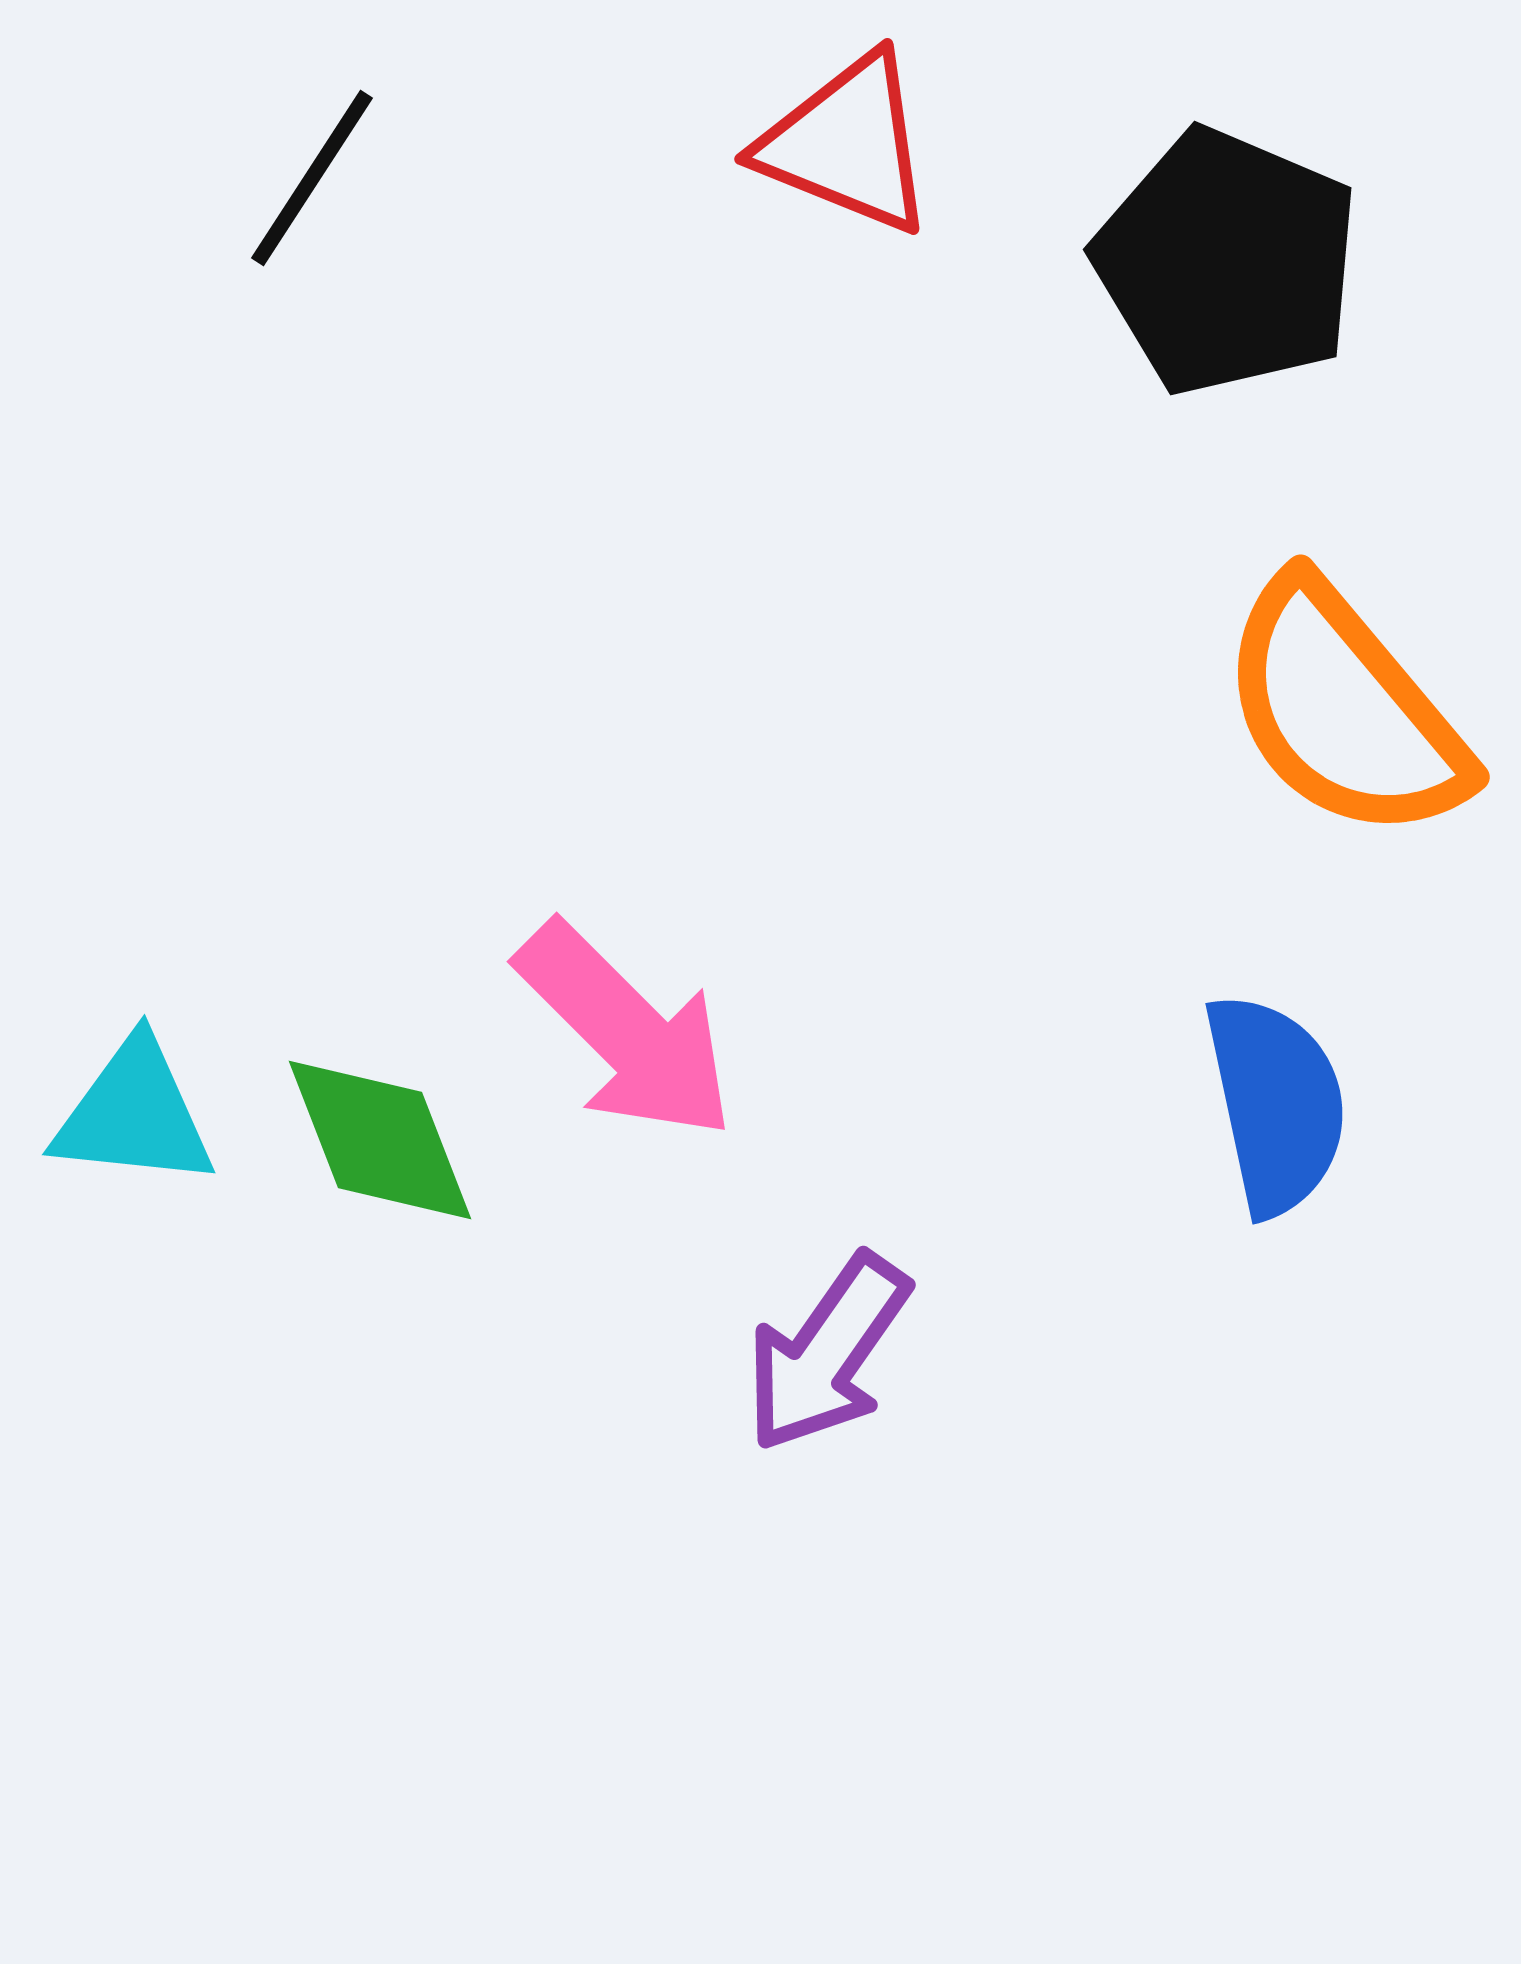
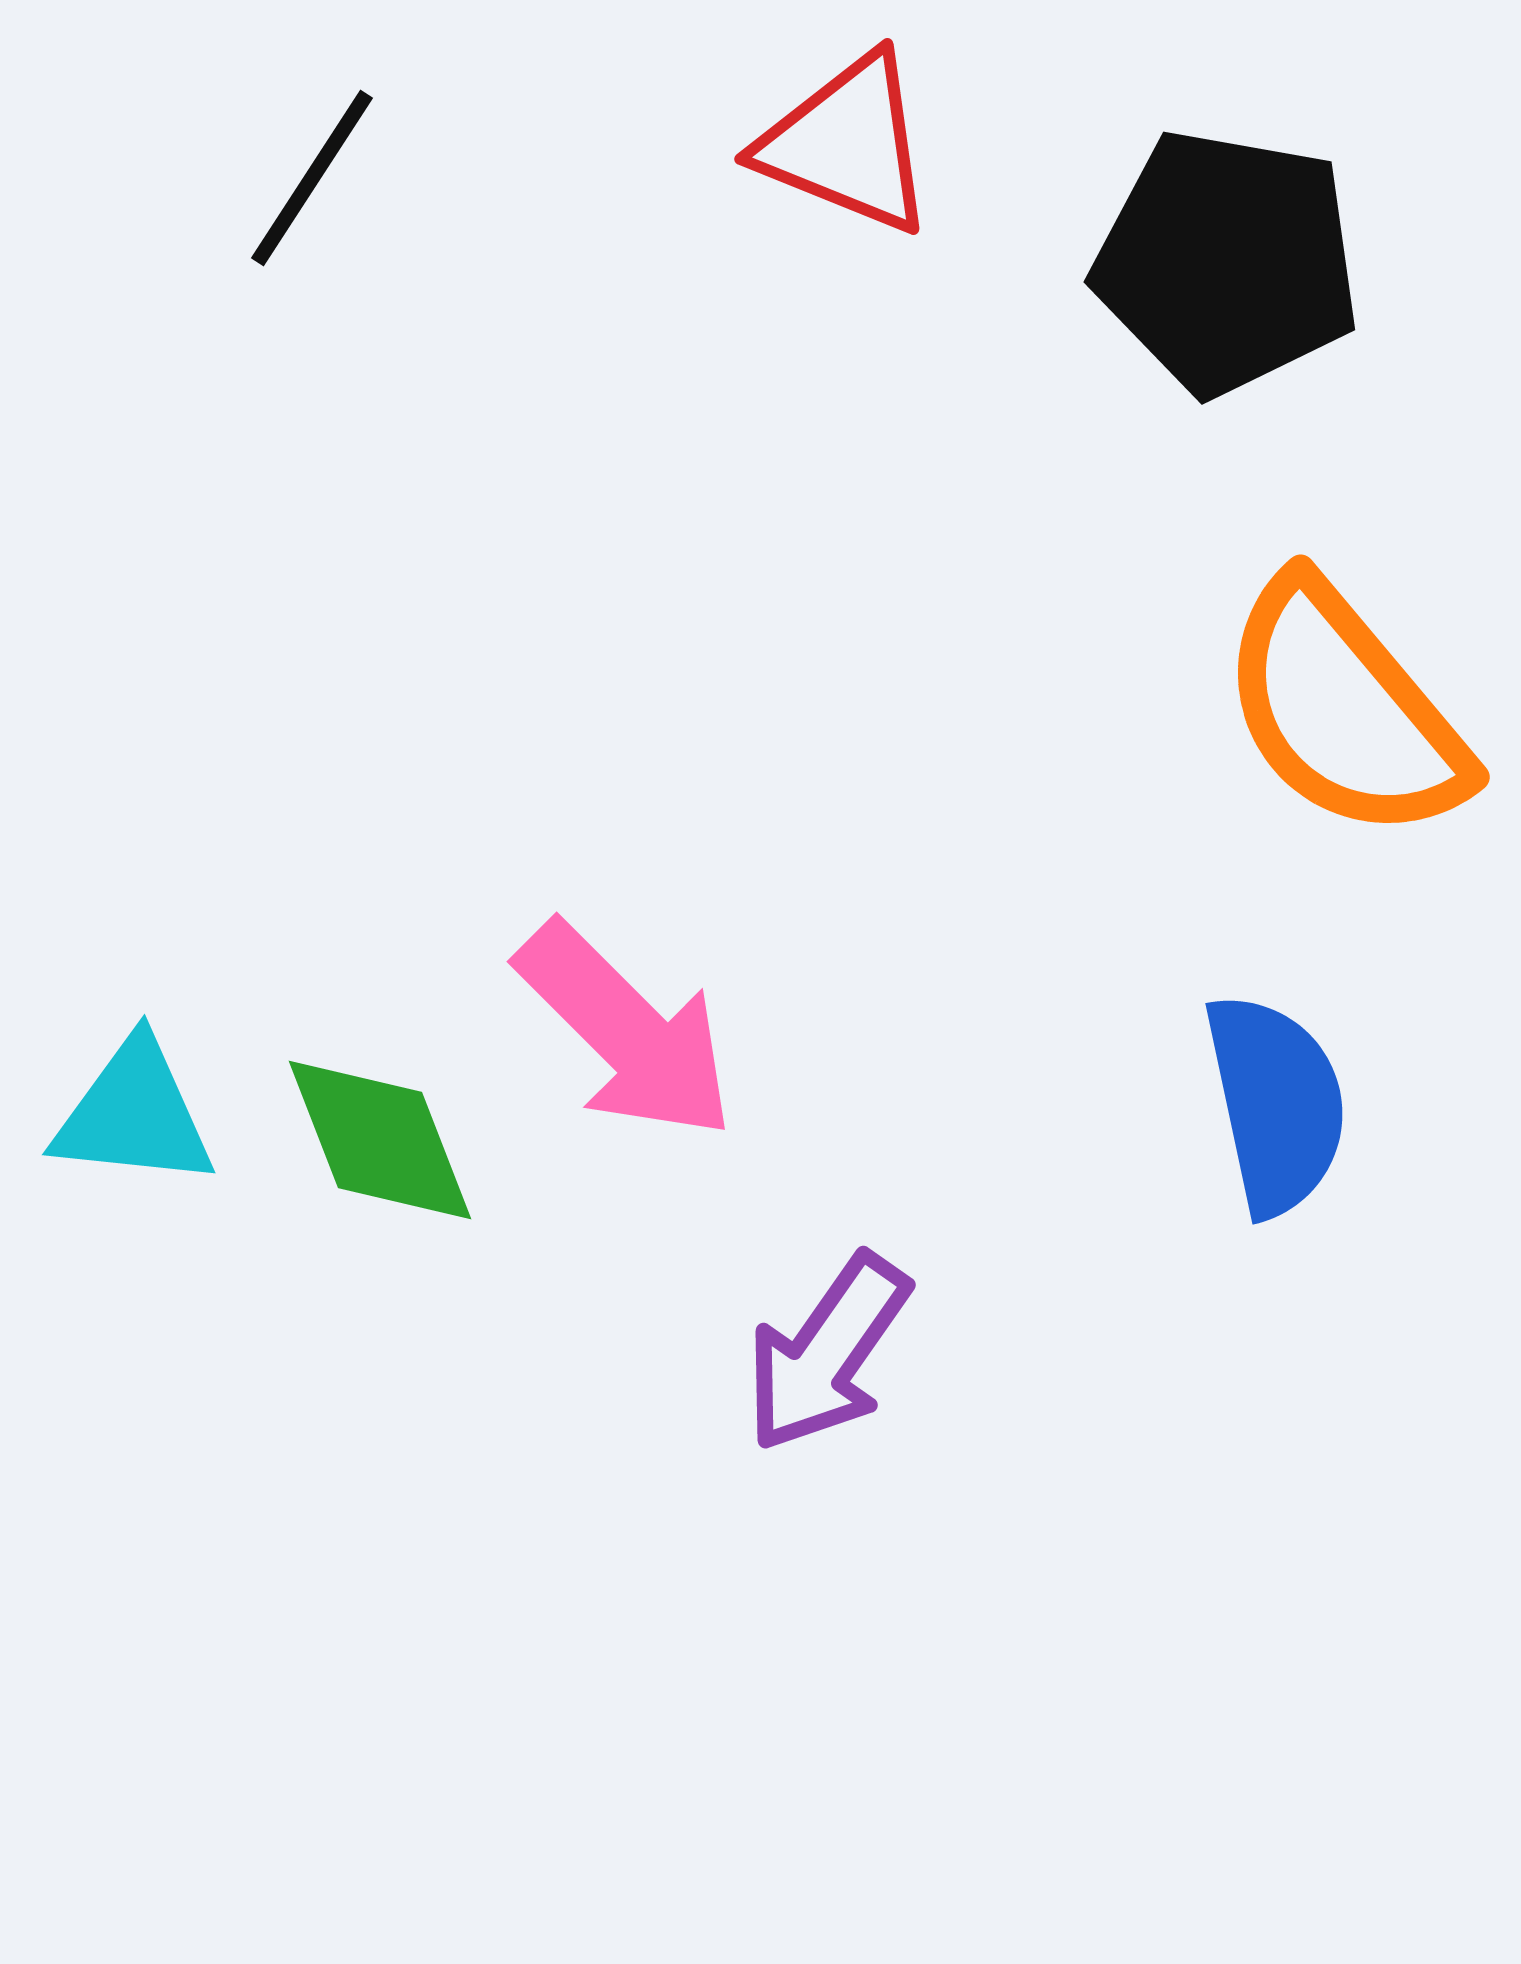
black pentagon: rotated 13 degrees counterclockwise
